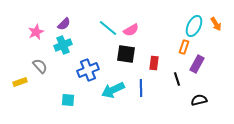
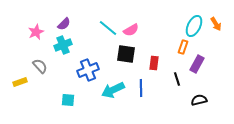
orange rectangle: moved 1 px left
